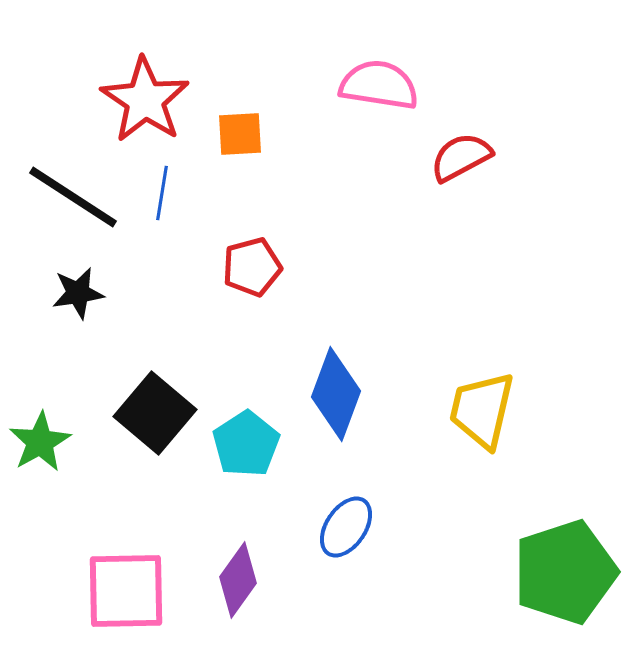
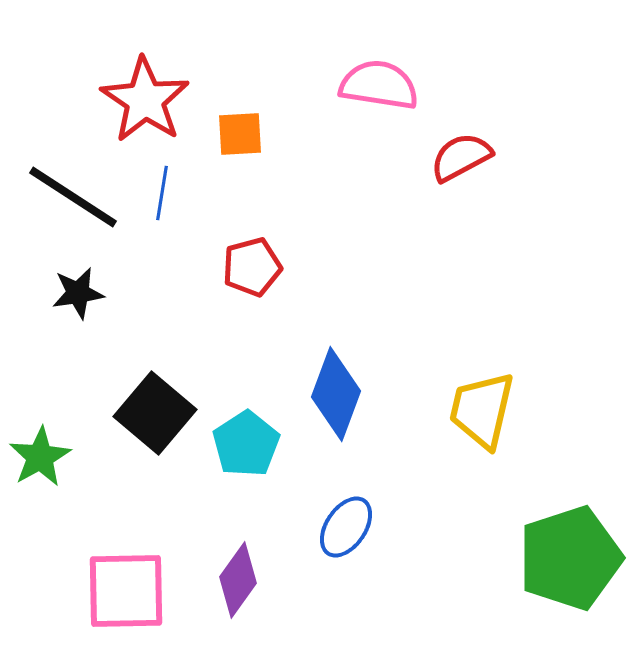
green star: moved 15 px down
green pentagon: moved 5 px right, 14 px up
